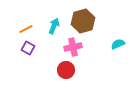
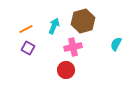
cyan semicircle: moved 2 px left; rotated 40 degrees counterclockwise
